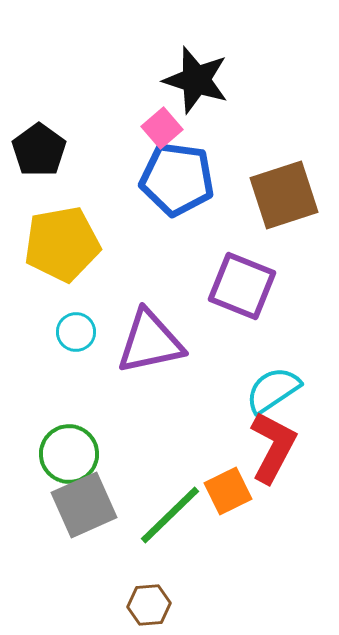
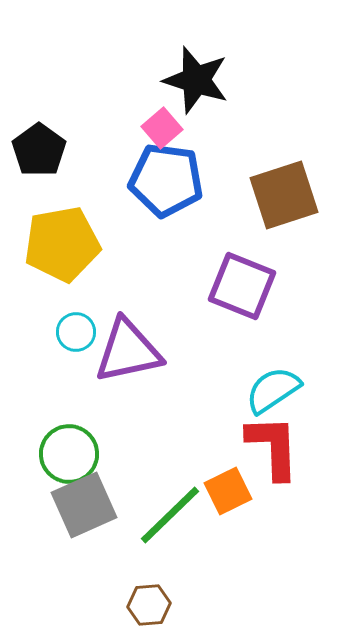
blue pentagon: moved 11 px left, 1 px down
purple triangle: moved 22 px left, 9 px down
red L-shape: rotated 30 degrees counterclockwise
